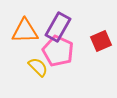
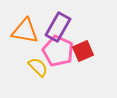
orange triangle: rotated 12 degrees clockwise
red square: moved 18 px left, 10 px down
